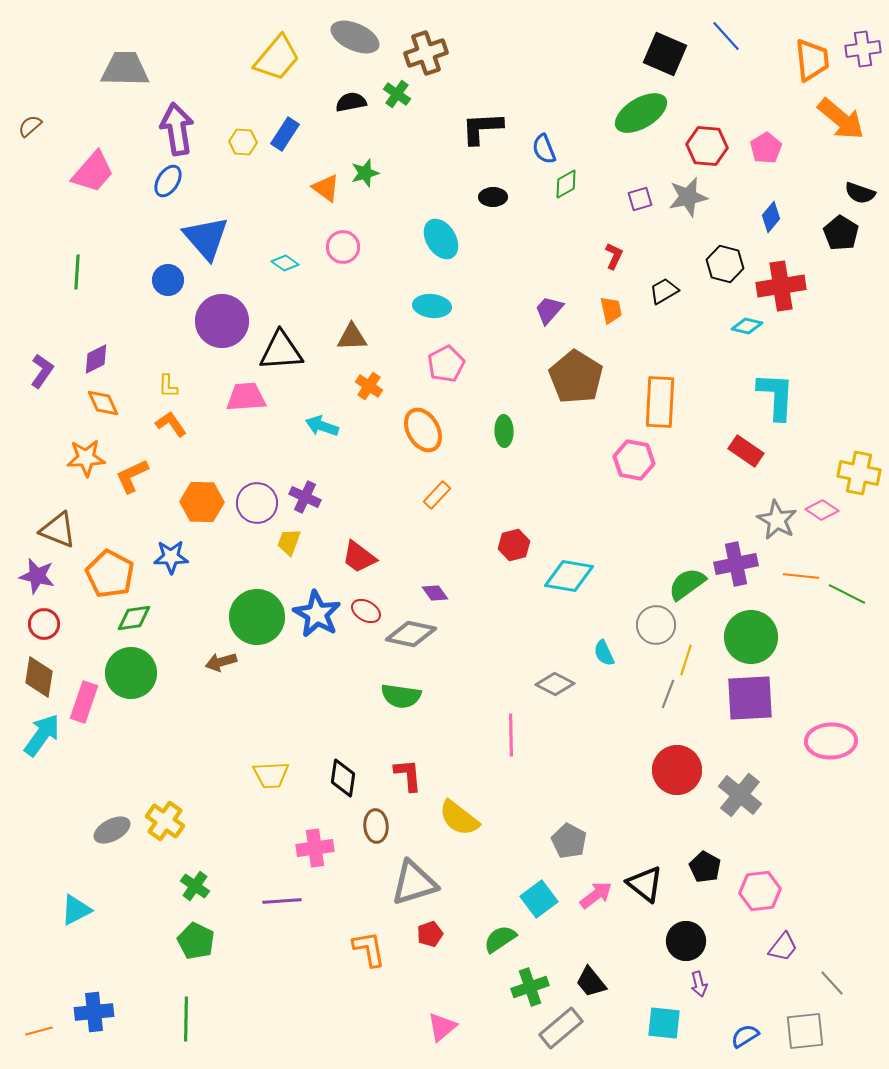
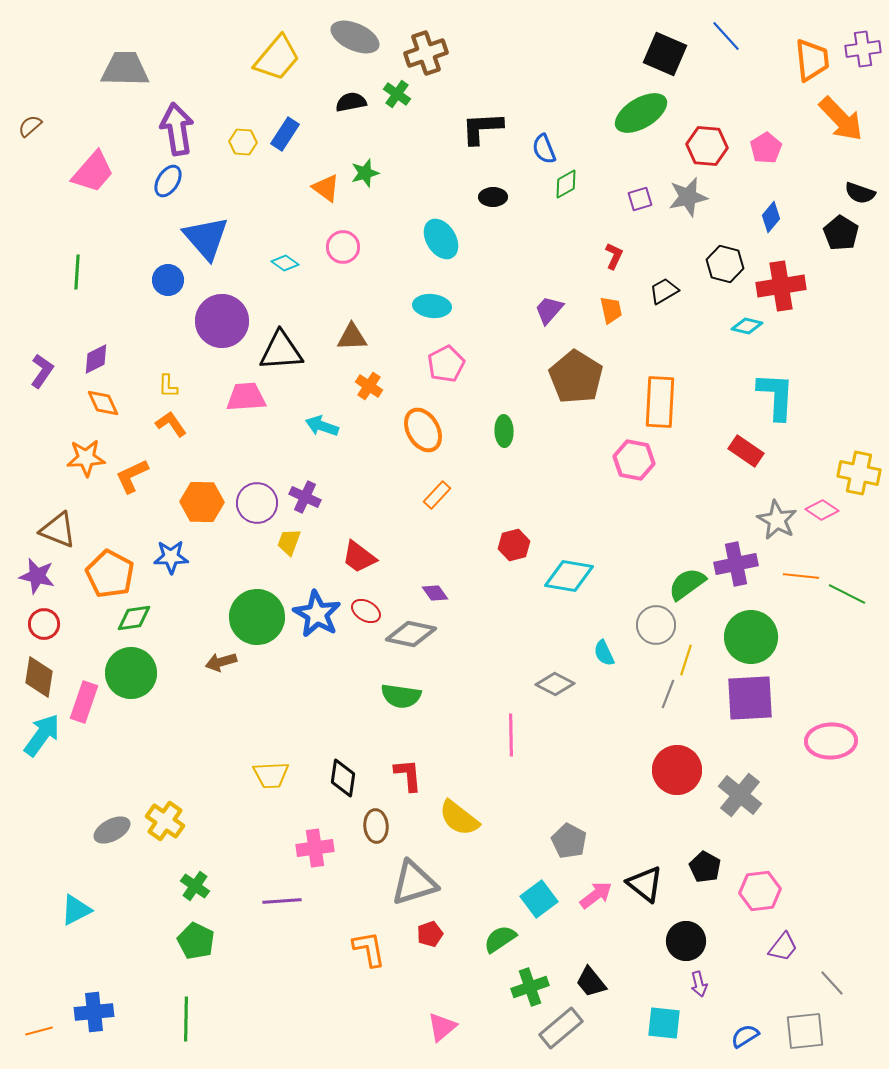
orange arrow at (841, 119): rotated 6 degrees clockwise
